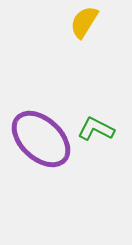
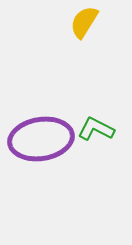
purple ellipse: rotated 52 degrees counterclockwise
